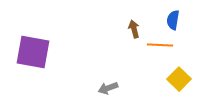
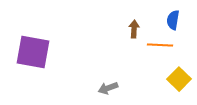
brown arrow: rotated 18 degrees clockwise
